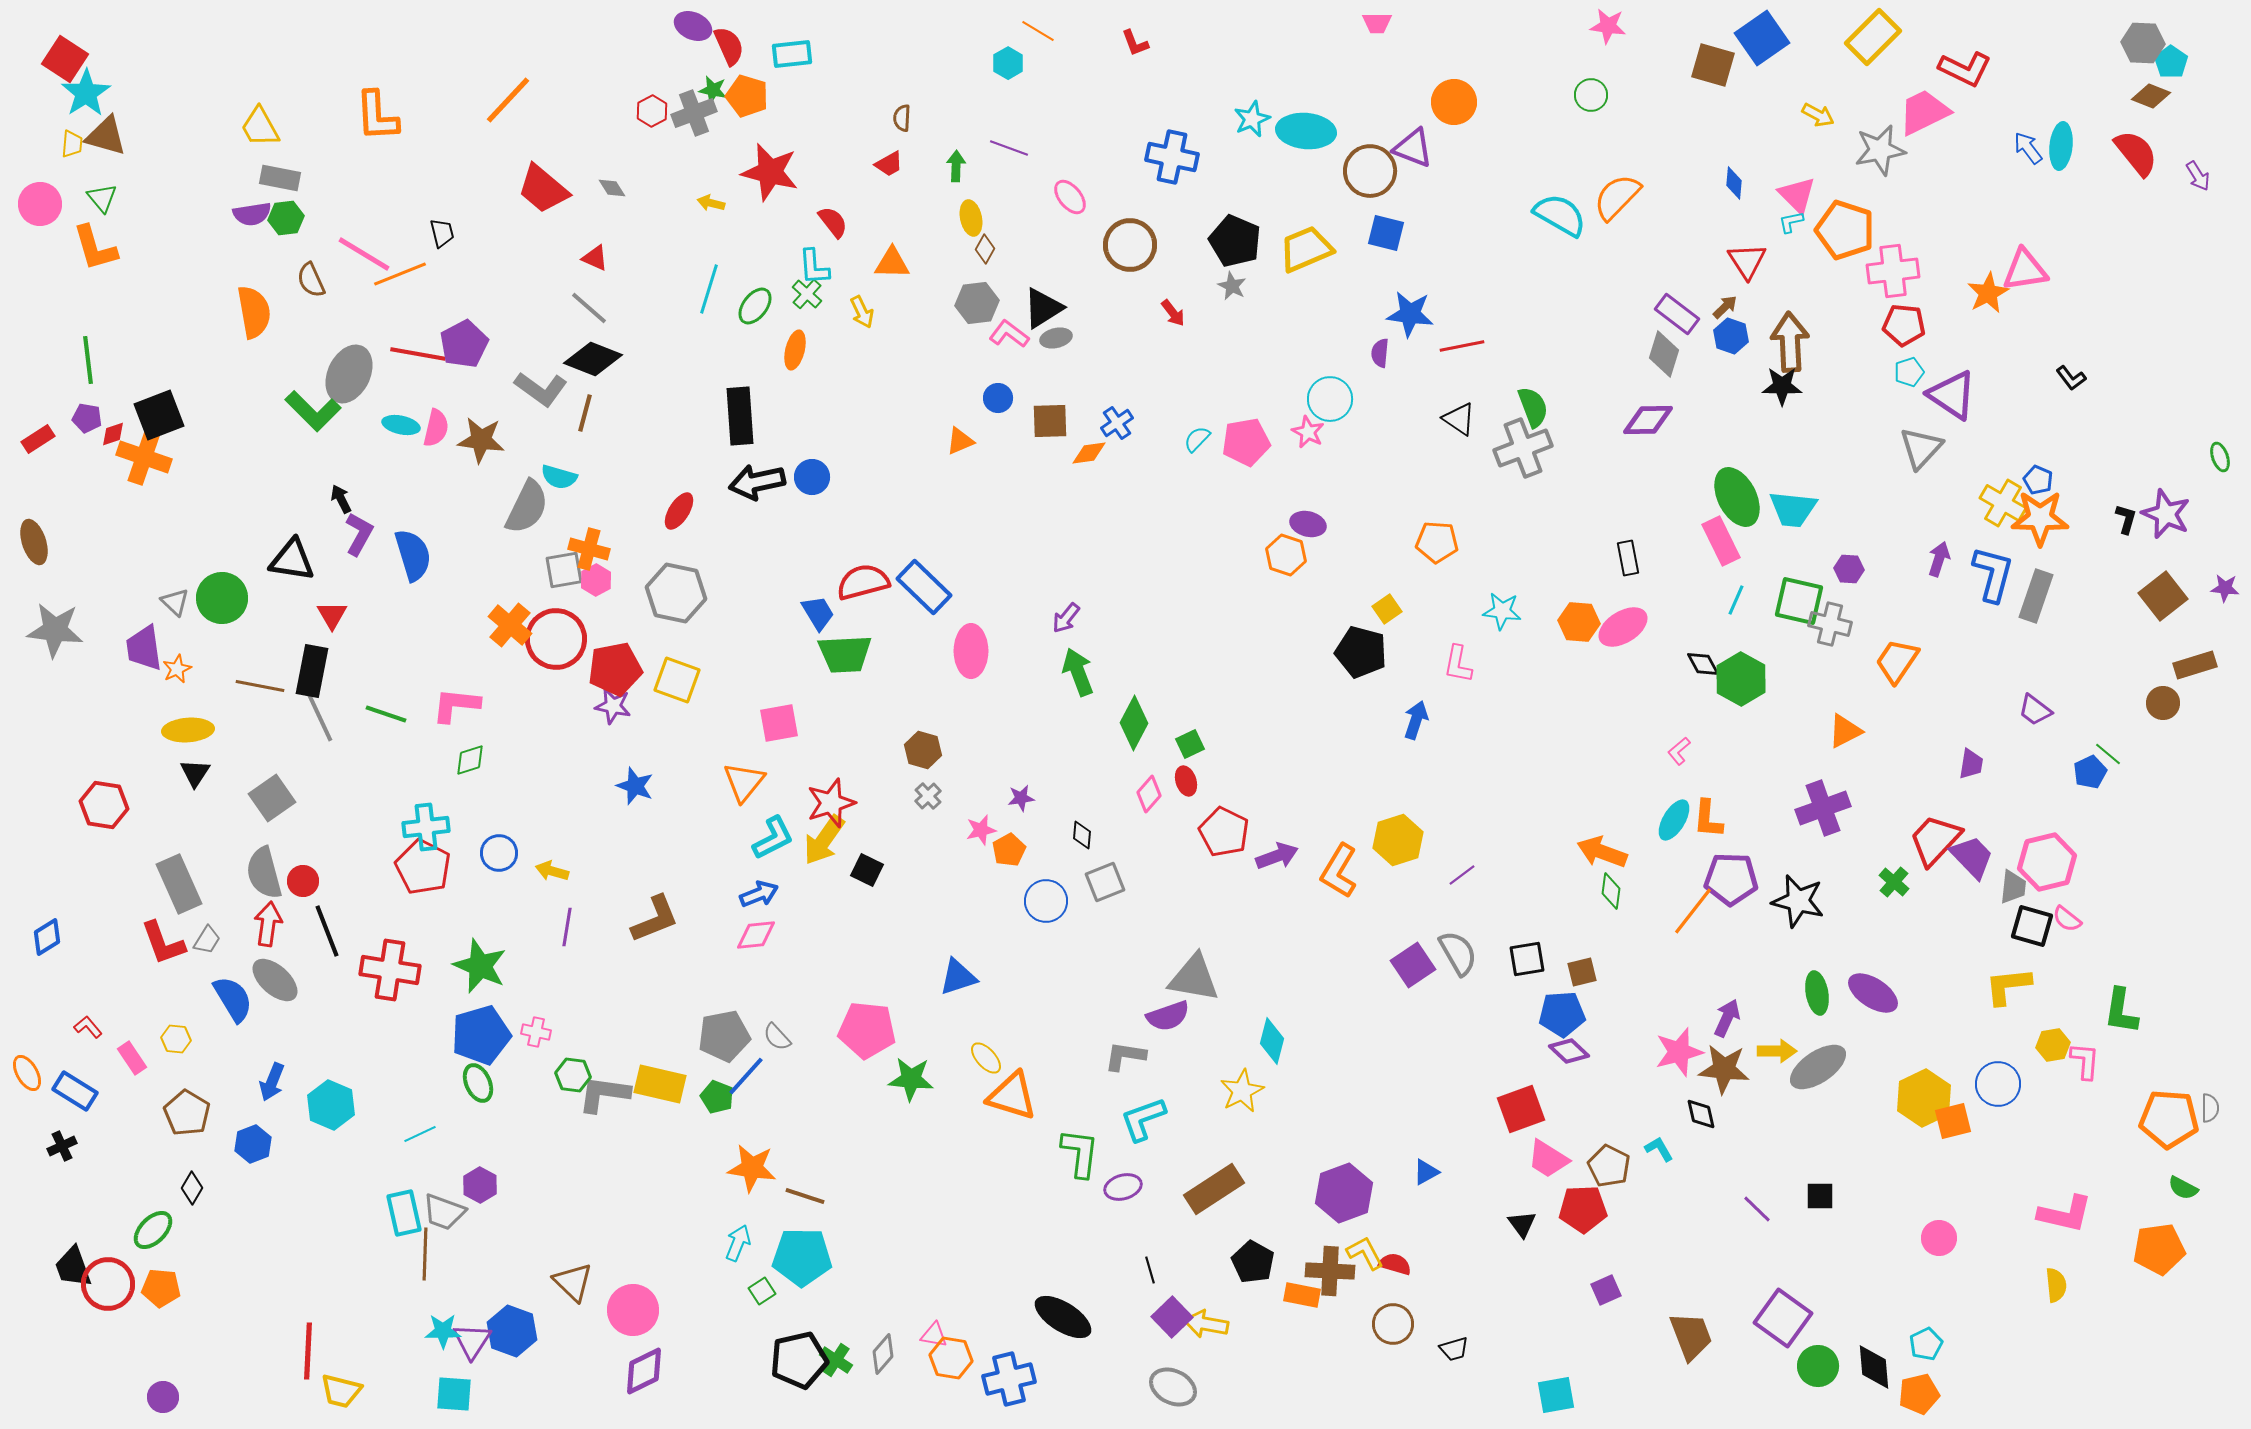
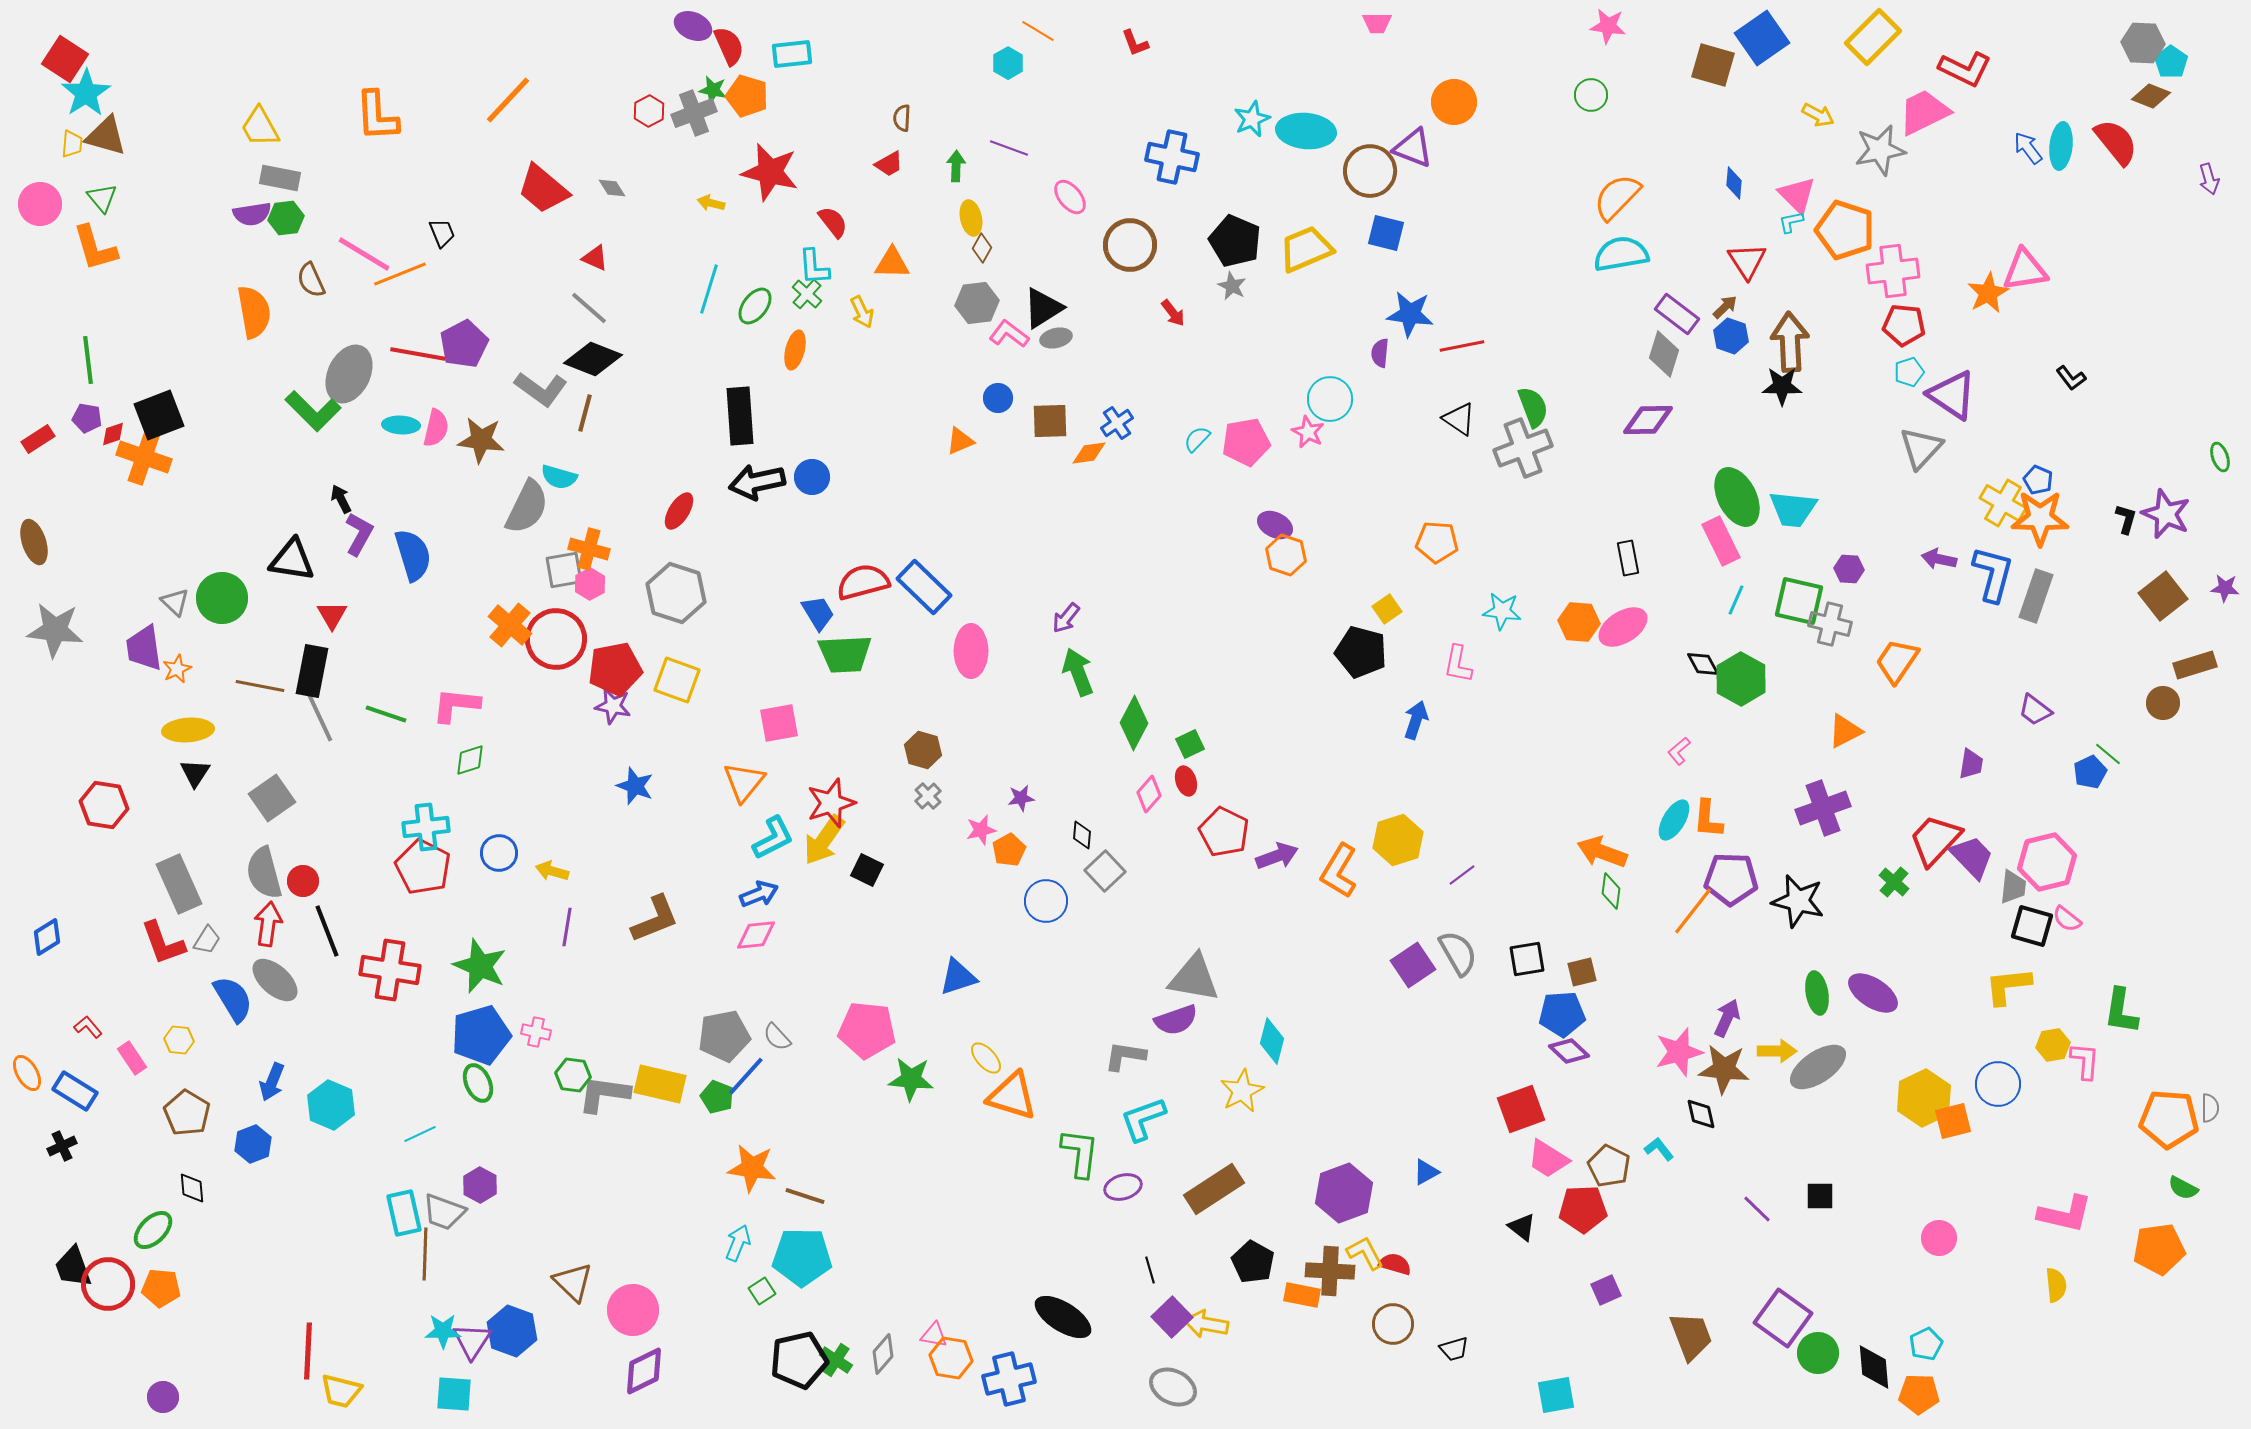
red hexagon at (652, 111): moved 3 px left
red semicircle at (2136, 153): moved 20 px left, 11 px up
purple arrow at (2198, 176): moved 11 px right, 3 px down; rotated 16 degrees clockwise
cyan semicircle at (1560, 215): moved 61 px right, 39 px down; rotated 40 degrees counterclockwise
black trapezoid at (442, 233): rotated 8 degrees counterclockwise
brown diamond at (985, 249): moved 3 px left, 1 px up
cyan ellipse at (401, 425): rotated 9 degrees counterclockwise
purple ellipse at (1308, 524): moved 33 px left, 1 px down; rotated 12 degrees clockwise
purple arrow at (1939, 559): rotated 96 degrees counterclockwise
pink hexagon at (596, 580): moved 6 px left, 4 px down
gray hexagon at (676, 593): rotated 6 degrees clockwise
gray square at (1105, 882): moved 11 px up; rotated 21 degrees counterclockwise
purple semicircle at (1168, 1016): moved 8 px right, 4 px down
yellow hexagon at (176, 1039): moved 3 px right, 1 px down
cyan L-shape at (1659, 1149): rotated 8 degrees counterclockwise
black diamond at (192, 1188): rotated 36 degrees counterclockwise
black triangle at (1522, 1224): moved 3 px down; rotated 16 degrees counterclockwise
green circle at (1818, 1366): moved 13 px up
orange pentagon at (1919, 1394): rotated 15 degrees clockwise
